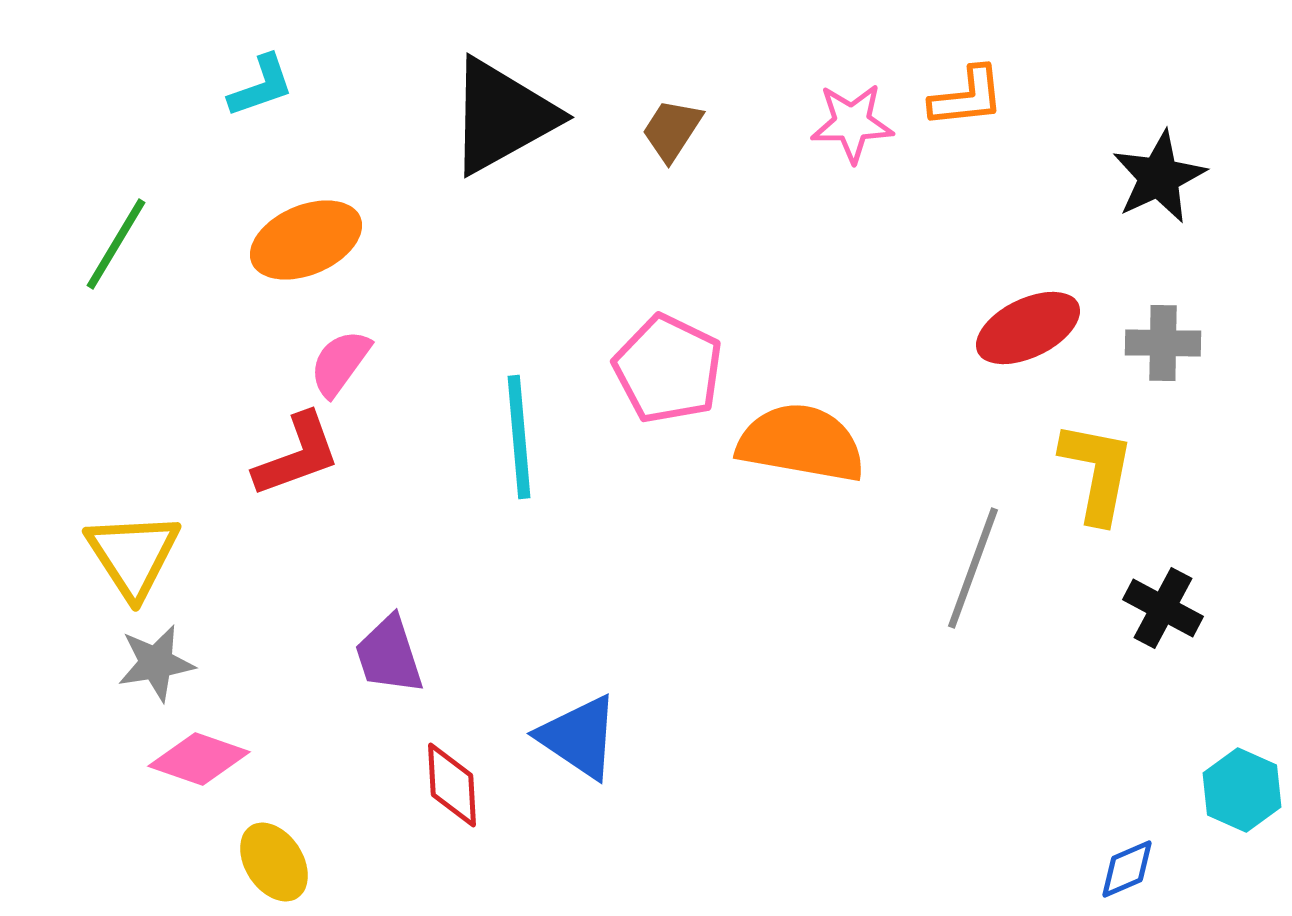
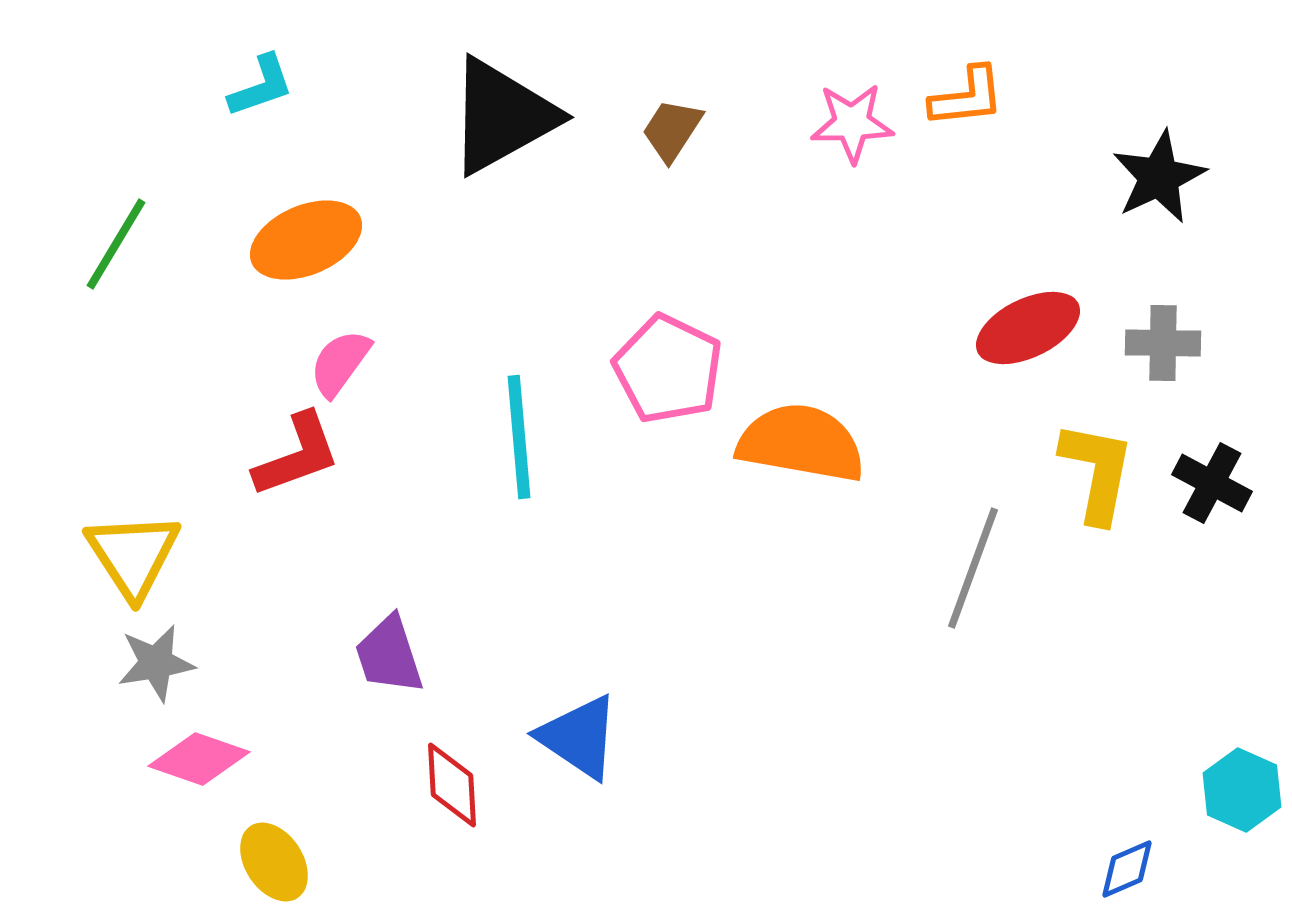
black cross: moved 49 px right, 125 px up
